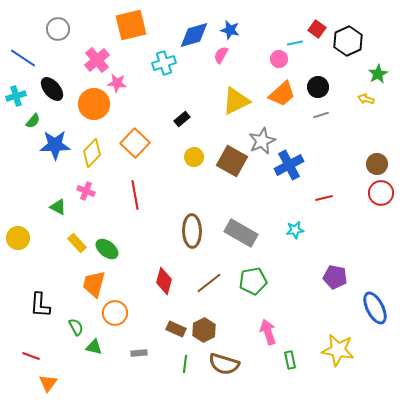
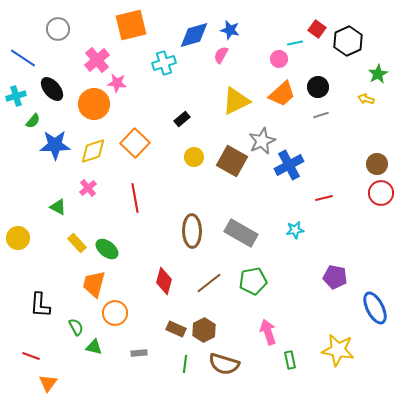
yellow diamond at (92, 153): moved 1 px right, 2 px up; rotated 28 degrees clockwise
pink cross at (86, 191): moved 2 px right, 3 px up; rotated 30 degrees clockwise
red line at (135, 195): moved 3 px down
